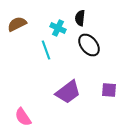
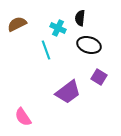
black ellipse: rotated 35 degrees counterclockwise
purple square: moved 10 px left, 13 px up; rotated 28 degrees clockwise
